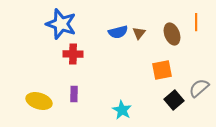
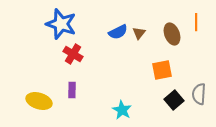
blue semicircle: rotated 12 degrees counterclockwise
red cross: rotated 30 degrees clockwise
gray semicircle: moved 6 px down; rotated 45 degrees counterclockwise
purple rectangle: moved 2 px left, 4 px up
